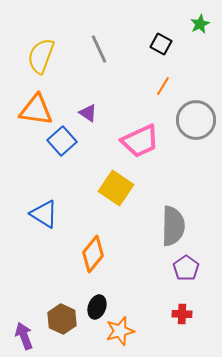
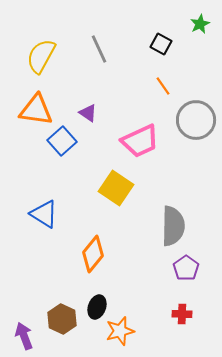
yellow semicircle: rotated 9 degrees clockwise
orange line: rotated 66 degrees counterclockwise
